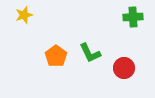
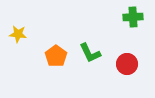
yellow star: moved 6 px left, 19 px down; rotated 24 degrees clockwise
red circle: moved 3 px right, 4 px up
